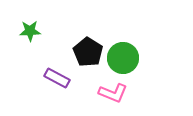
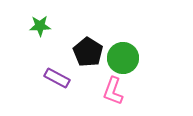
green star: moved 10 px right, 5 px up
pink L-shape: moved 2 px up; rotated 88 degrees clockwise
